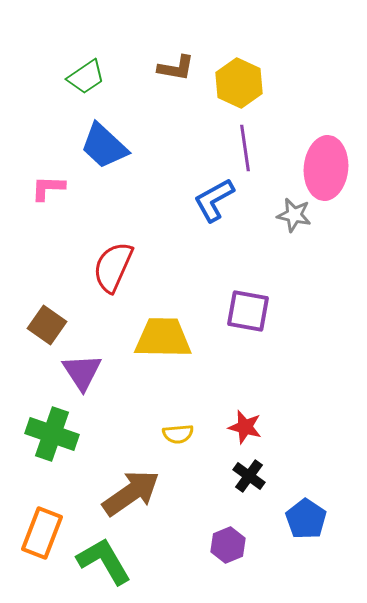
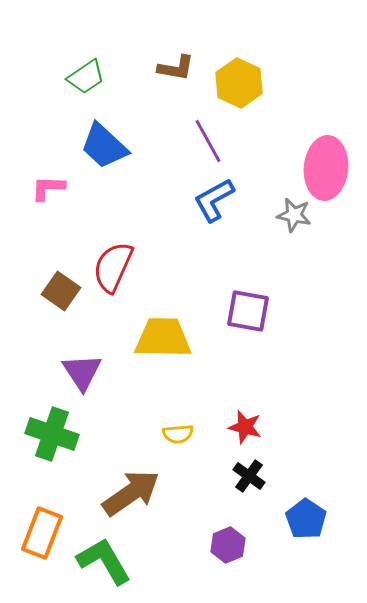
purple line: moved 37 px left, 7 px up; rotated 21 degrees counterclockwise
brown square: moved 14 px right, 34 px up
